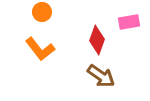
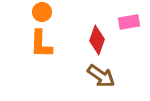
orange L-shape: moved 1 px right, 5 px up; rotated 40 degrees clockwise
